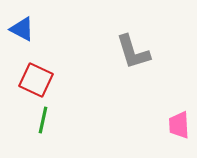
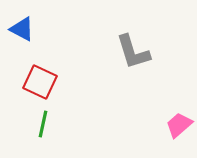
red square: moved 4 px right, 2 px down
green line: moved 4 px down
pink trapezoid: rotated 52 degrees clockwise
